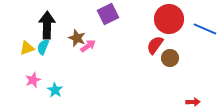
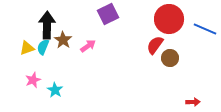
brown star: moved 14 px left, 2 px down; rotated 12 degrees clockwise
